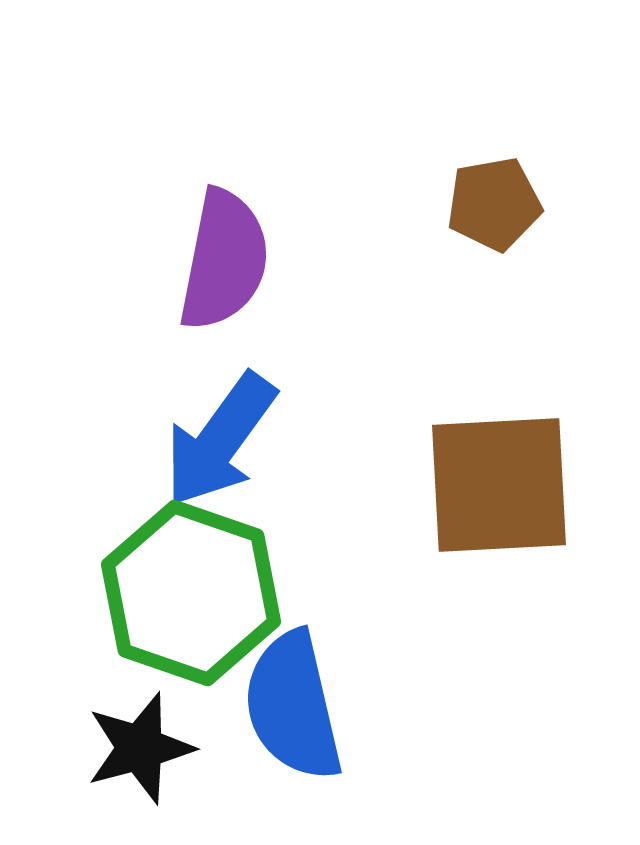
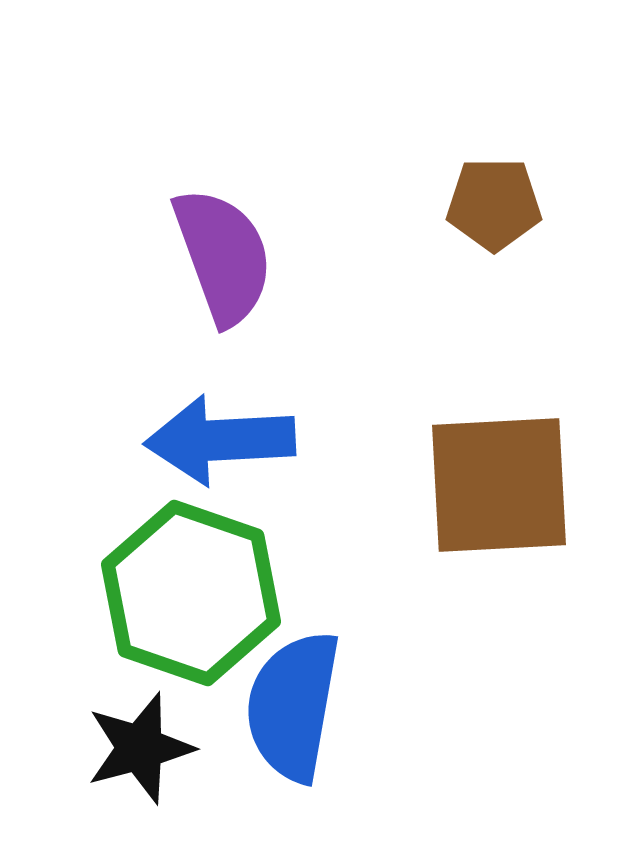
brown pentagon: rotated 10 degrees clockwise
purple semicircle: moved 1 px left, 4 px up; rotated 31 degrees counterclockwise
blue arrow: rotated 51 degrees clockwise
blue semicircle: rotated 23 degrees clockwise
